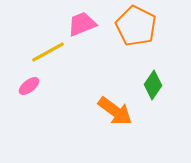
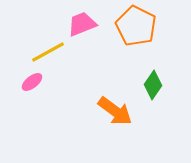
pink ellipse: moved 3 px right, 4 px up
